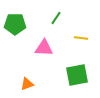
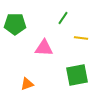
green line: moved 7 px right
